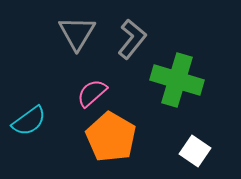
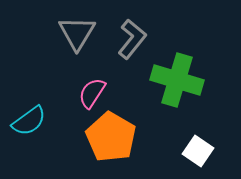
pink semicircle: rotated 16 degrees counterclockwise
white square: moved 3 px right
